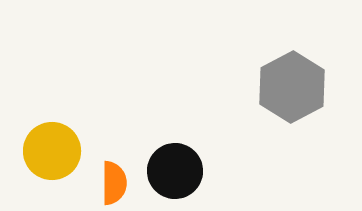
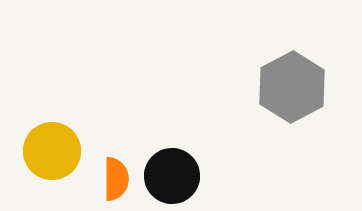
black circle: moved 3 px left, 5 px down
orange semicircle: moved 2 px right, 4 px up
